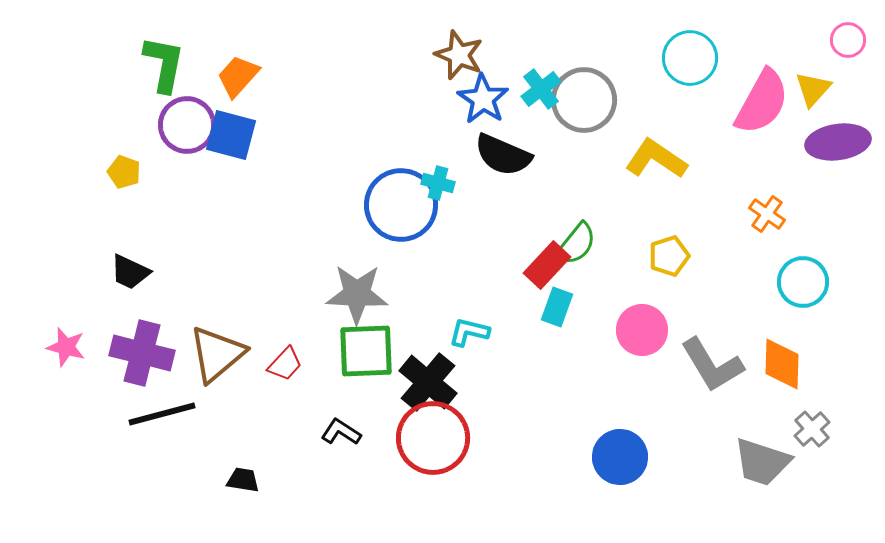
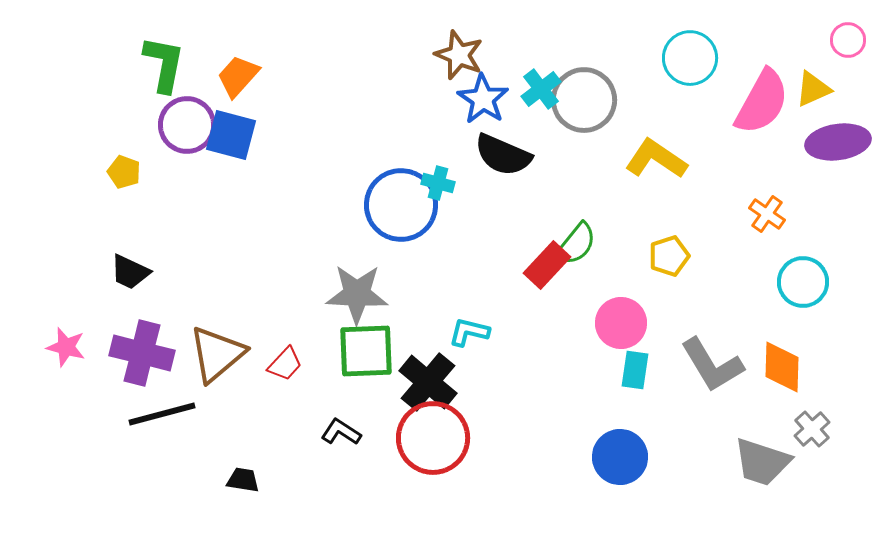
yellow triangle at (813, 89): rotated 24 degrees clockwise
cyan rectangle at (557, 307): moved 78 px right, 63 px down; rotated 12 degrees counterclockwise
pink circle at (642, 330): moved 21 px left, 7 px up
orange diamond at (782, 364): moved 3 px down
